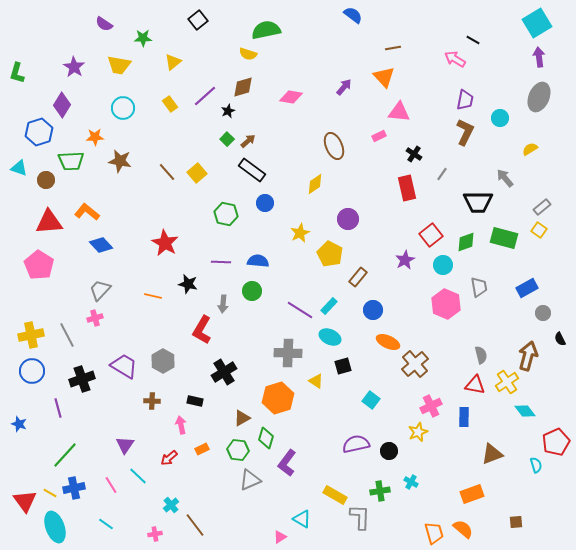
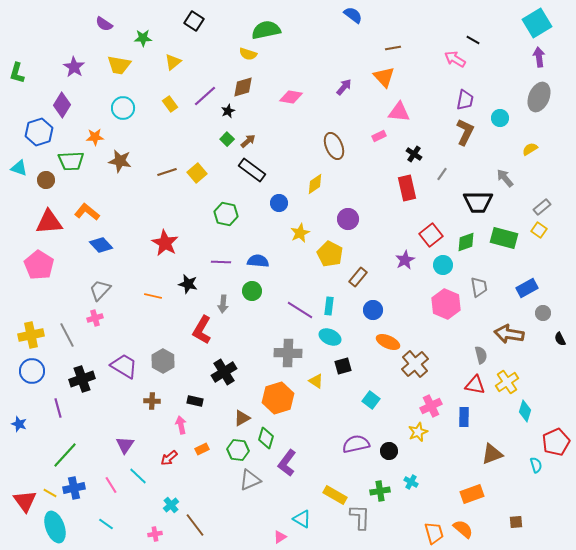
black square at (198, 20): moved 4 px left, 1 px down; rotated 18 degrees counterclockwise
brown line at (167, 172): rotated 66 degrees counterclockwise
blue circle at (265, 203): moved 14 px right
cyan rectangle at (329, 306): rotated 36 degrees counterclockwise
brown arrow at (528, 356): moved 19 px left, 22 px up; rotated 96 degrees counterclockwise
cyan diamond at (525, 411): rotated 55 degrees clockwise
